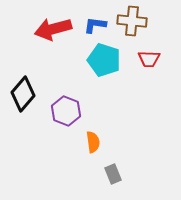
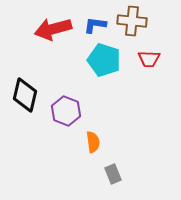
black diamond: moved 2 px right, 1 px down; rotated 28 degrees counterclockwise
